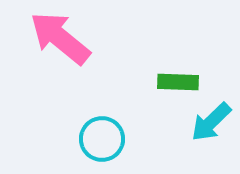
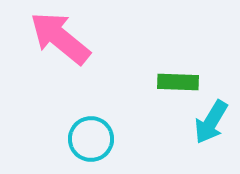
cyan arrow: rotated 15 degrees counterclockwise
cyan circle: moved 11 px left
